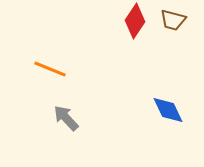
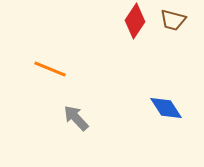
blue diamond: moved 2 px left, 2 px up; rotated 8 degrees counterclockwise
gray arrow: moved 10 px right
